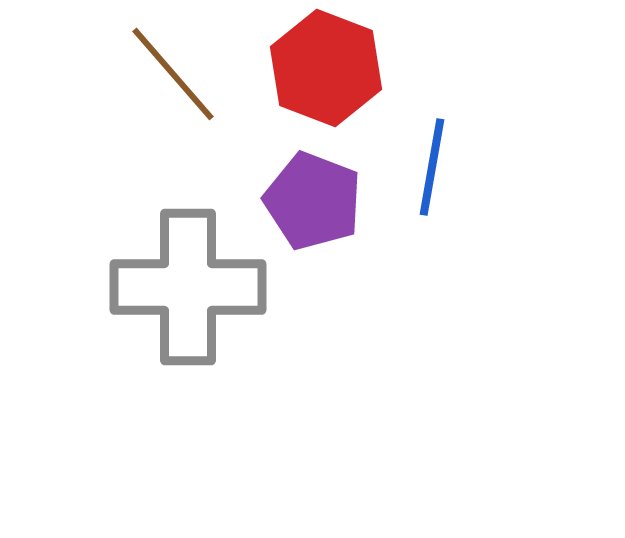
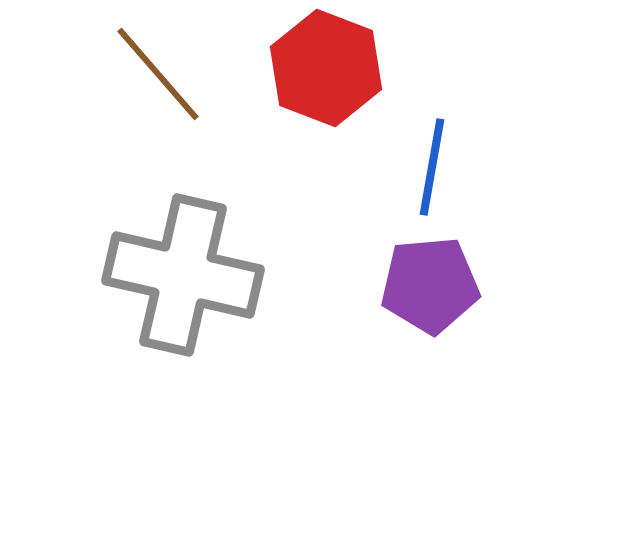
brown line: moved 15 px left
purple pentagon: moved 117 px right, 84 px down; rotated 26 degrees counterclockwise
gray cross: moved 5 px left, 12 px up; rotated 13 degrees clockwise
